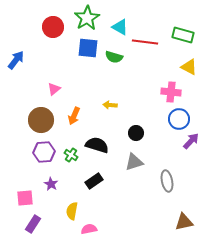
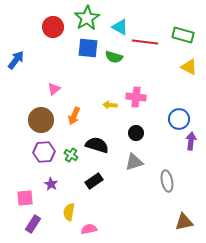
pink cross: moved 35 px left, 5 px down
purple arrow: rotated 36 degrees counterclockwise
yellow semicircle: moved 3 px left, 1 px down
